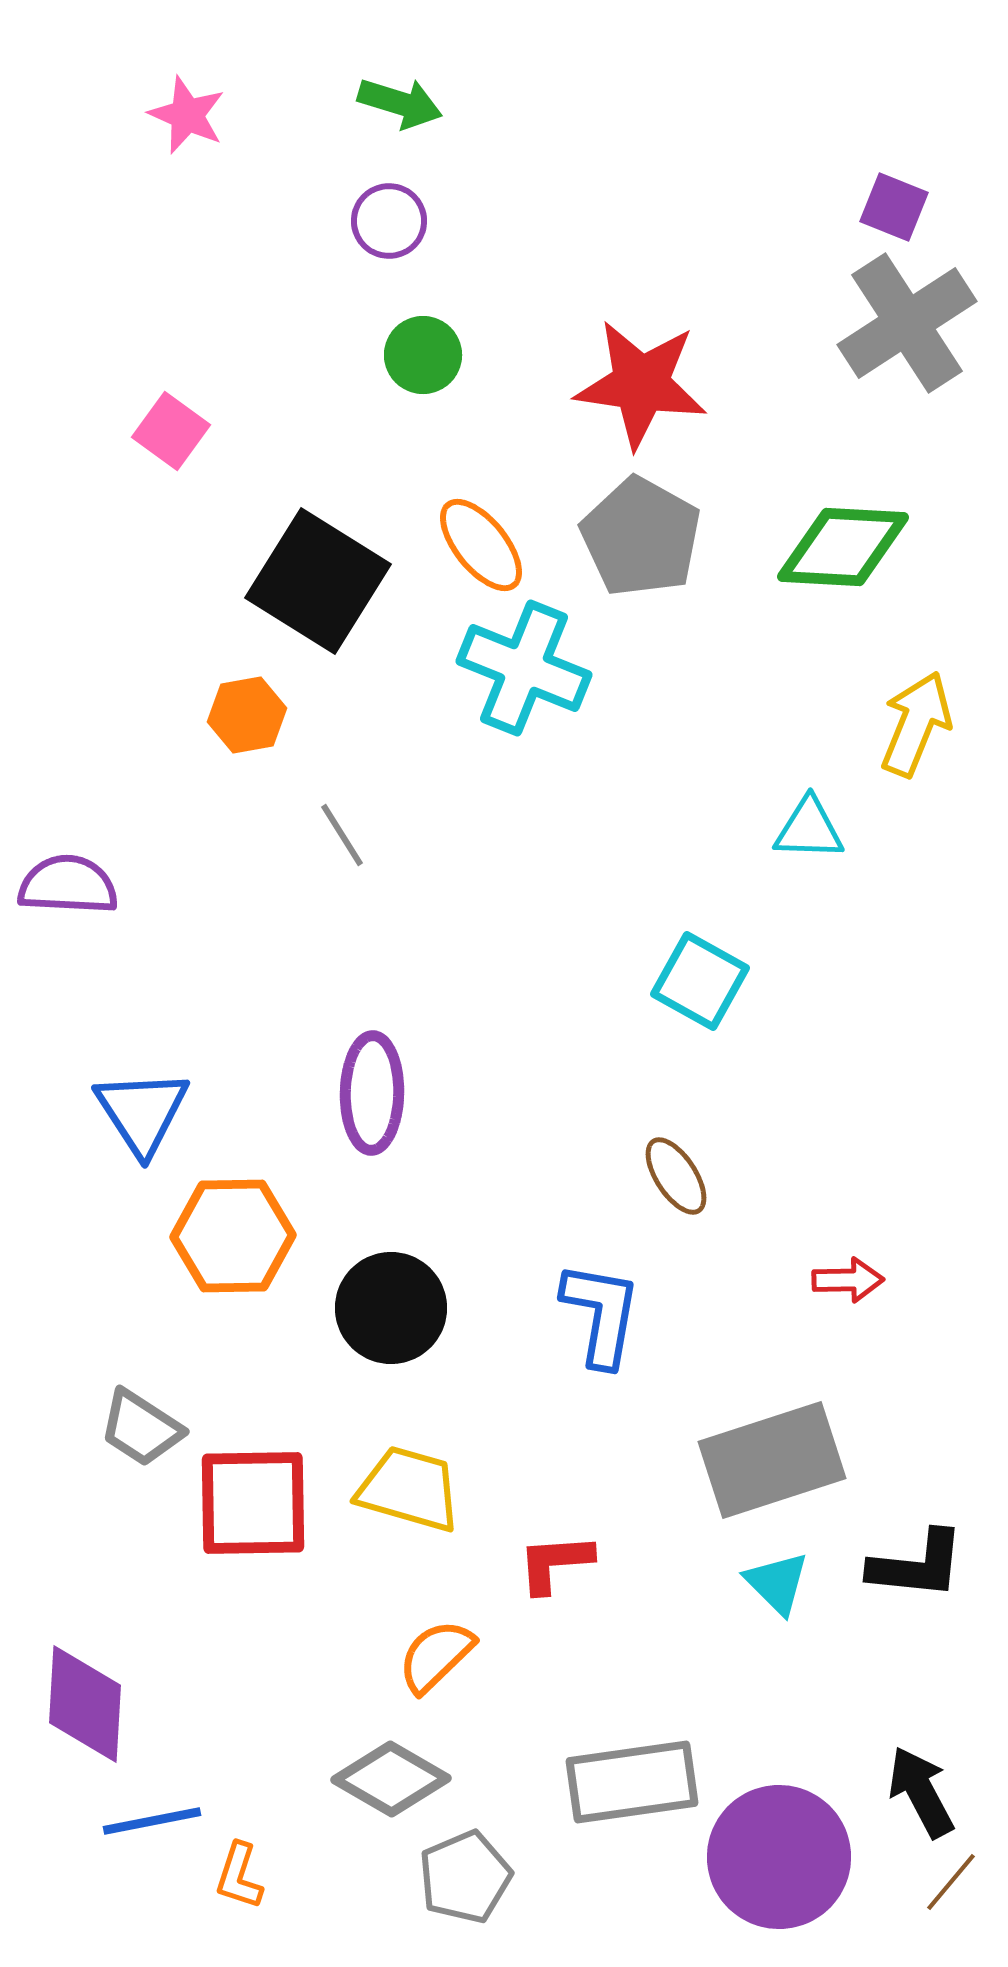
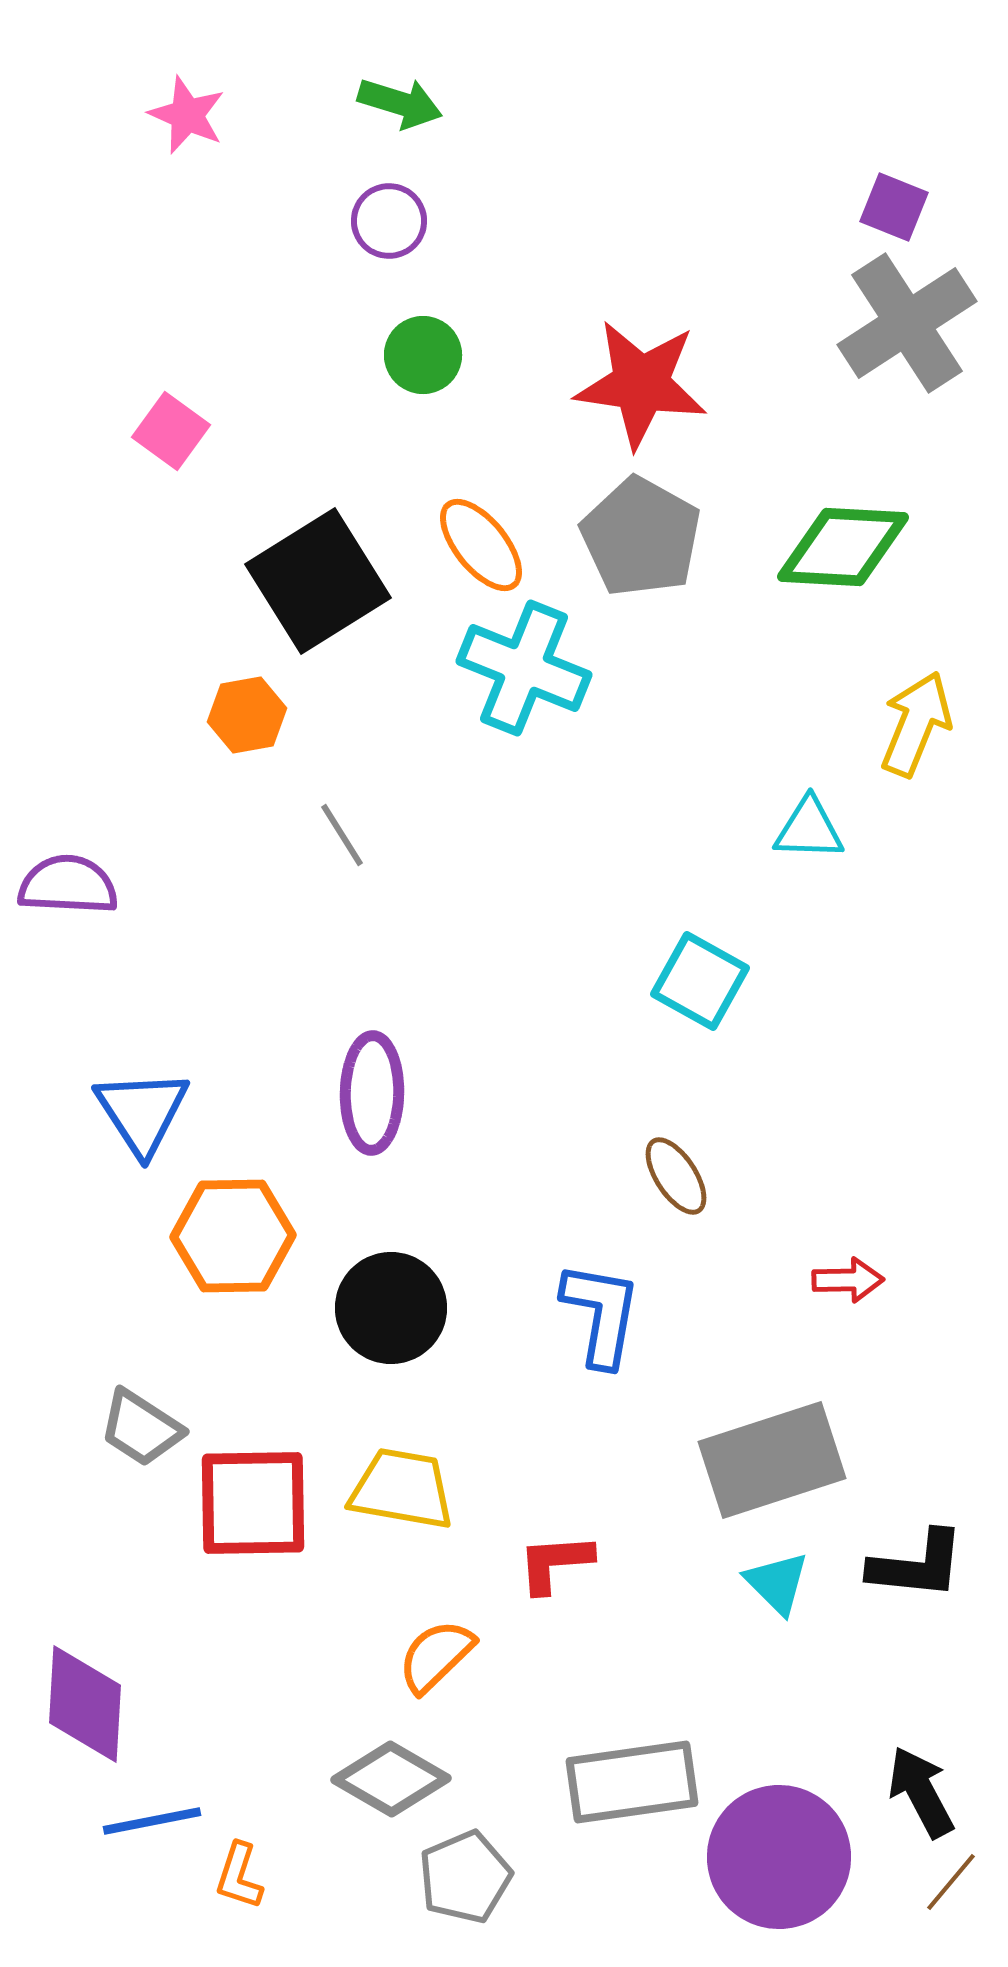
black square at (318, 581): rotated 26 degrees clockwise
yellow trapezoid at (409, 1489): moved 7 px left; rotated 6 degrees counterclockwise
